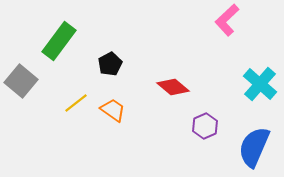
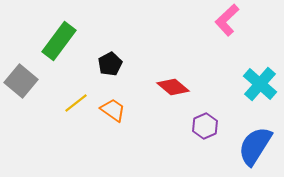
blue semicircle: moved 1 px right, 1 px up; rotated 9 degrees clockwise
